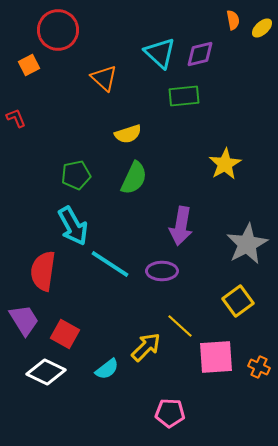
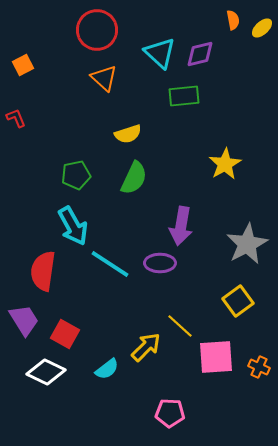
red circle: moved 39 px right
orange square: moved 6 px left
purple ellipse: moved 2 px left, 8 px up
